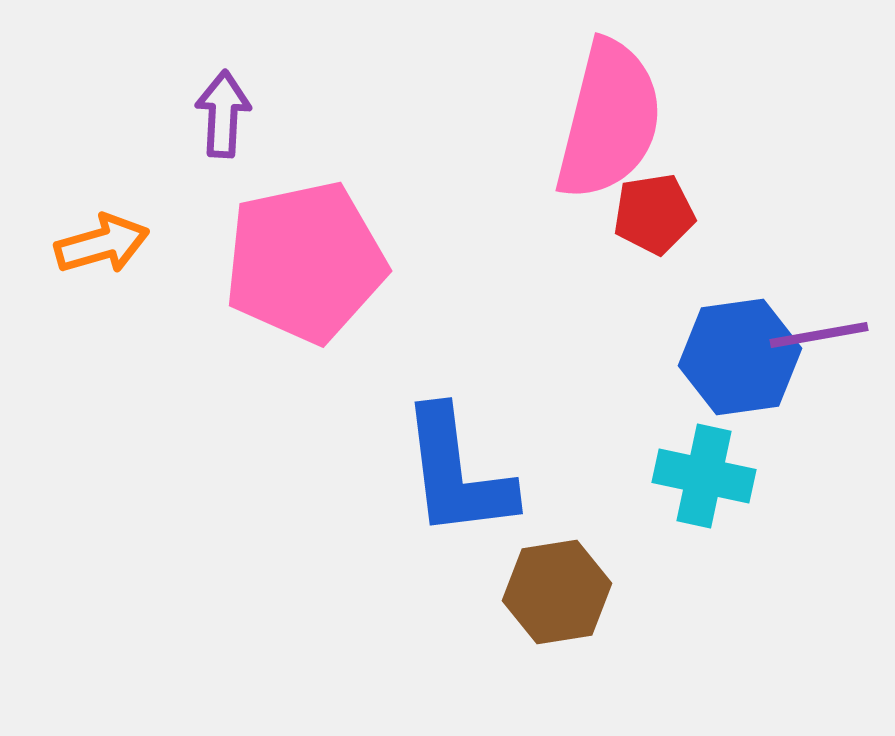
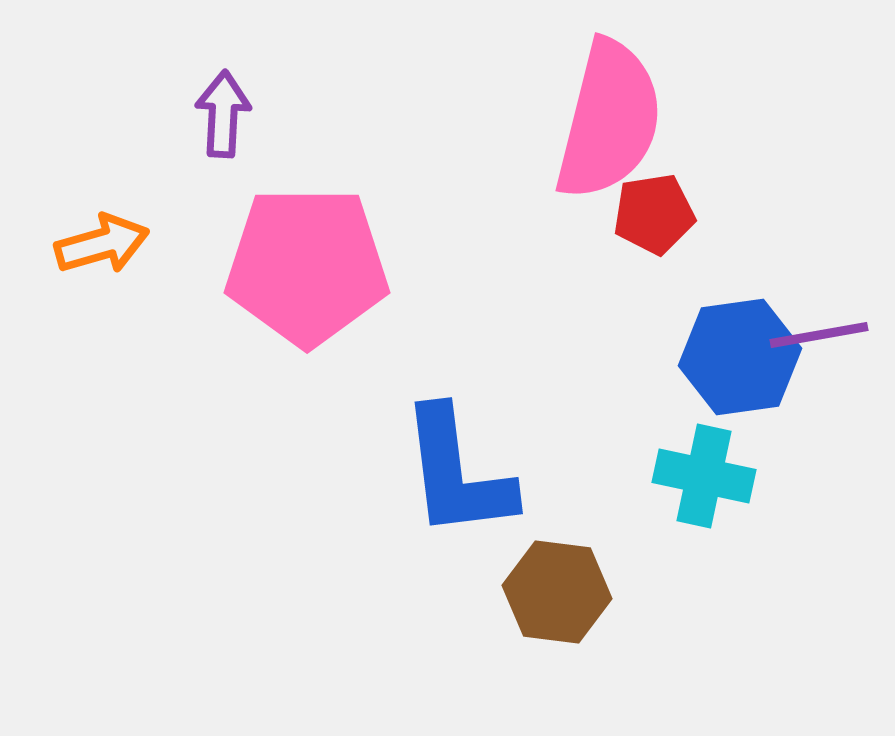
pink pentagon: moved 2 px right, 4 px down; rotated 12 degrees clockwise
brown hexagon: rotated 16 degrees clockwise
